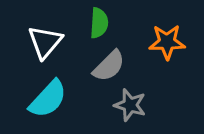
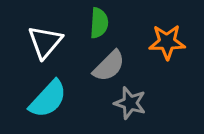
gray star: moved 2 px up
